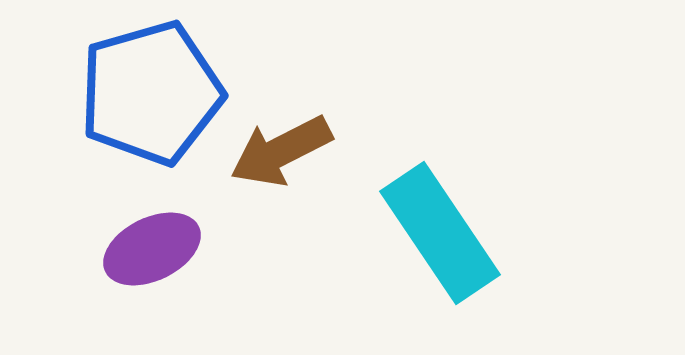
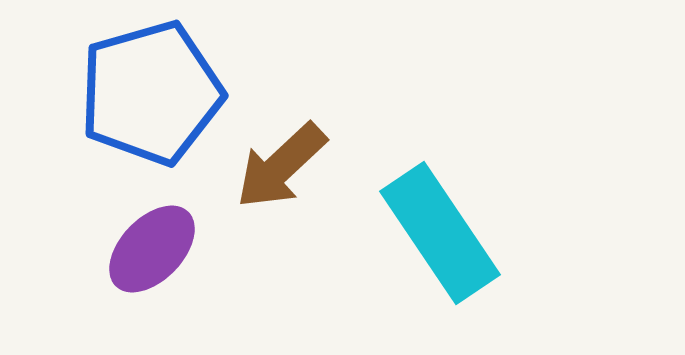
brown arrow: moved 15 px down; rotated 16 degrees counterclockwise
purple ellipse: rotated 20 degrees counterclockwise
